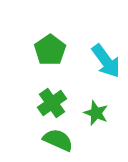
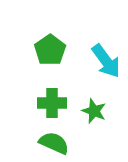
green cross: rotated 36 degrees clockwise
green star: moved 2 px left, 2 px up
green semicircle: moved 4 px left, 3 px down
